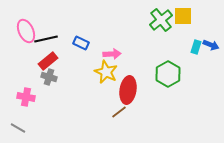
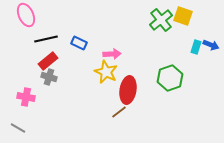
yellow square: rotated 18 degrees clockwise
pink ellipse: moved 16 px up
blue rectangle: moved 2 px left
green hexagon: moved 2 px right, 4 px down; rotated 10 degrees clockwise
